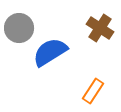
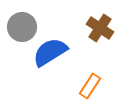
gray circle: moved 3 px right, 1 px up
orange rectangle: moved 3 px left, 5 px up
